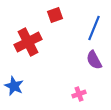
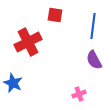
red square: rotated 28 degrees clockwise
blue line: moved 1 px left, 2 px up; rotated 15 degrees counterclockwise
blue star: moved 1 px left, 3 px up
